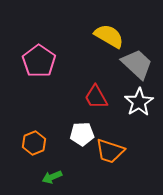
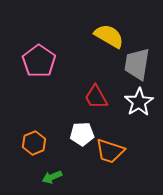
gray trapezoid: rotated 124 degrees counterclockwise
